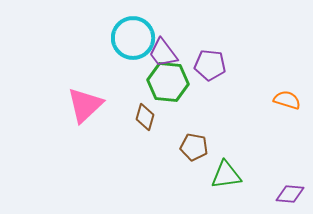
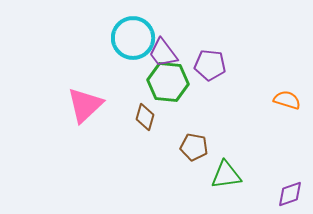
purple diamond: rotated 24 degrees counterclockwise
